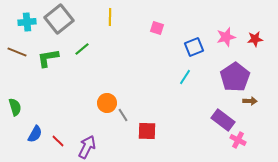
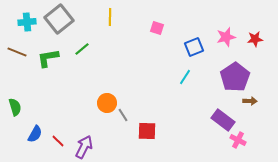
purple arrow: moved 3 px left
